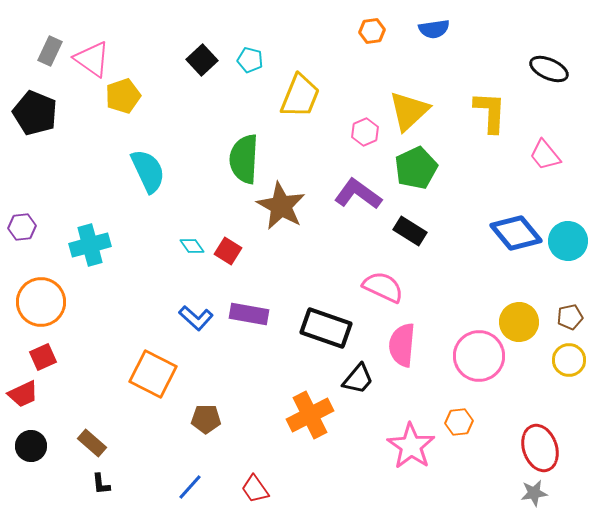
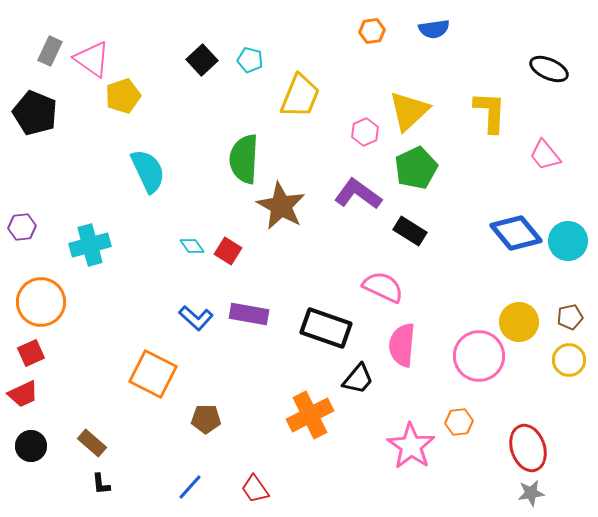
red square at (43, 357): moved 12 px left, 4 px up
red ellipse at (540, 448): moved 12 px left
gray star at (534, 493): moved 3 px left
